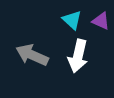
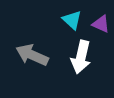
purple triangle: moved 3 px down
white arrow: moved 3 px right, 1 px down
